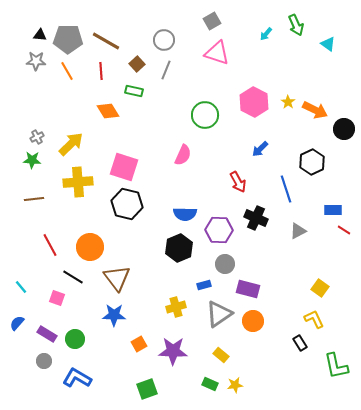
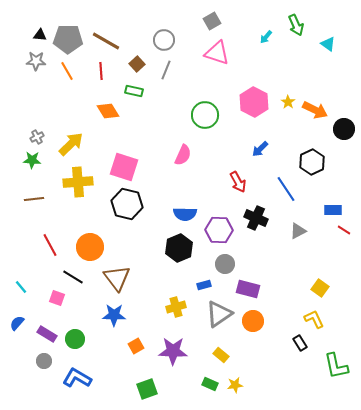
cyan arrow at (266, 34): moved 3 px down
blue line at (286, 189): rotated 16 degrees counterclockwise
orange square at (139, 344): moved 3 px left, 2 px down
